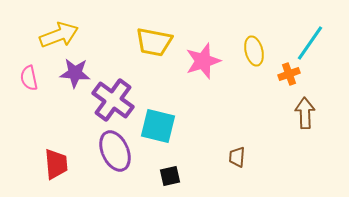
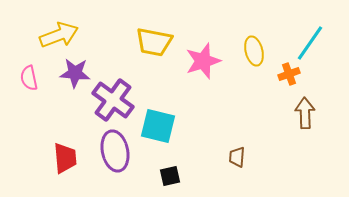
purple ellipse: rotated 12 degrees clockwise
red trapezoid: moved 9 px right, 6 px up
